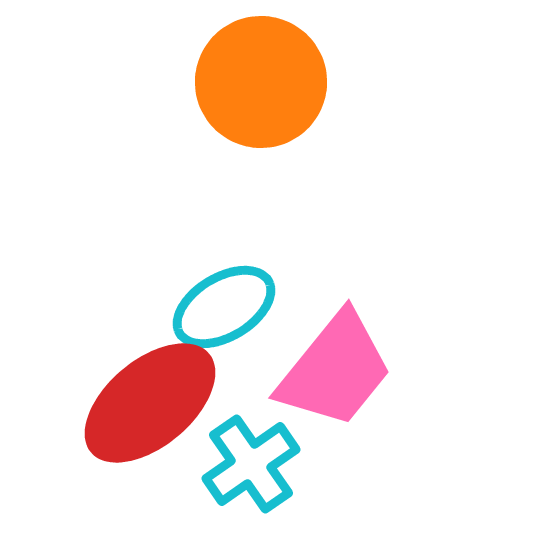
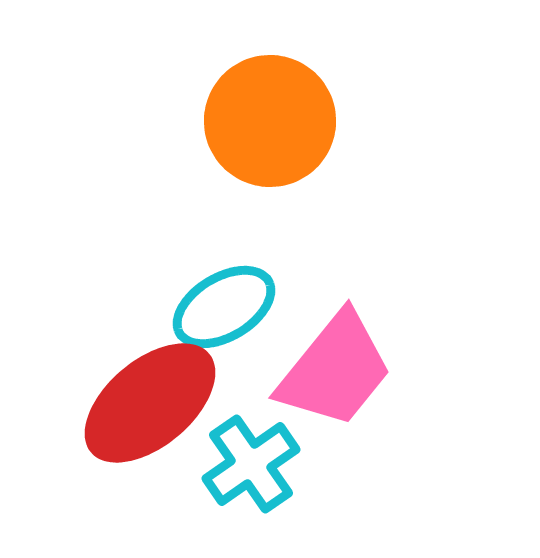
orange circle: moved 9 px right, 39 px down
